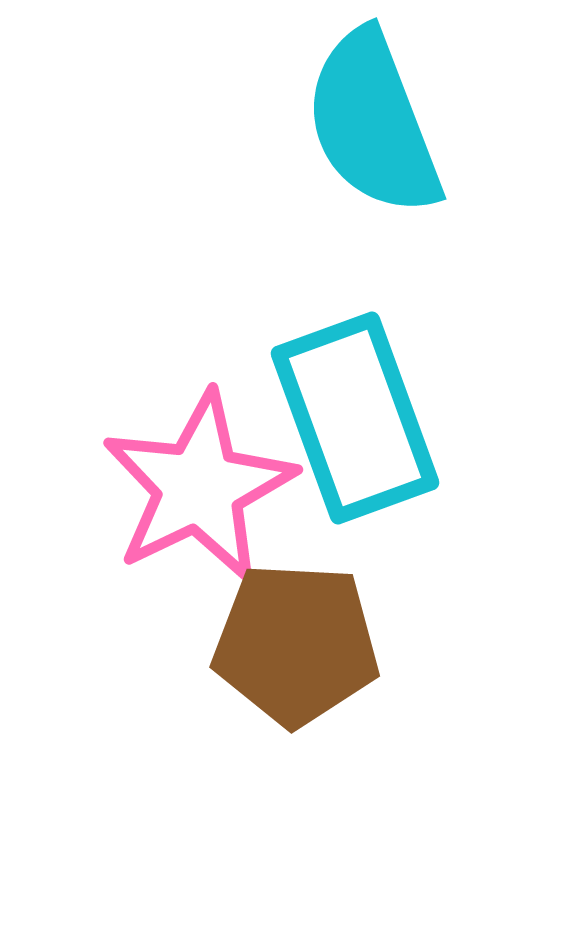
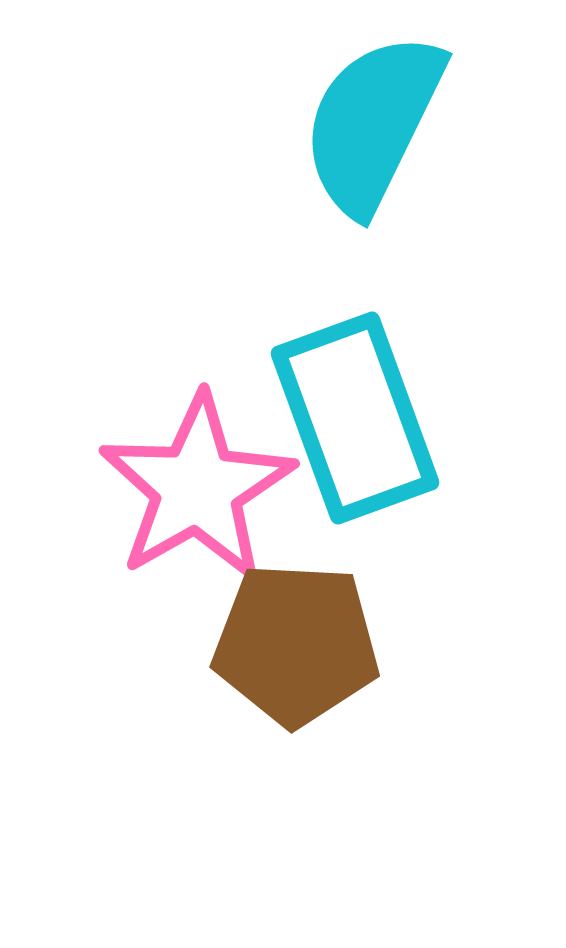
cyan semicircle: rotated 47 degrees clockwise
pink star: moved 2 px left, 1 px down; rotated 4 degrees counterclockwise
